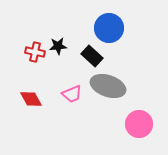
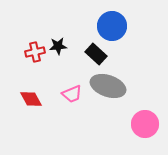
blue circle: moved 3 px right, 2 px up
red cross: rotated 24 degrees counterclockwise
black rectangle: moved 4 px right, 2 px up
pink circle: moved 6 px right
